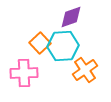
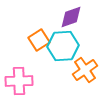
orange square: moved 1 px left, 3 px up; rotated 10 degrees clockwise
pink cross: moved 5 px left, 8 px down
